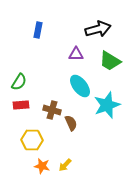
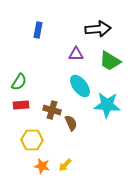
black arrow: rotated 10 degrees clockwise
cyan star: rotated 24 degrees clockwise
